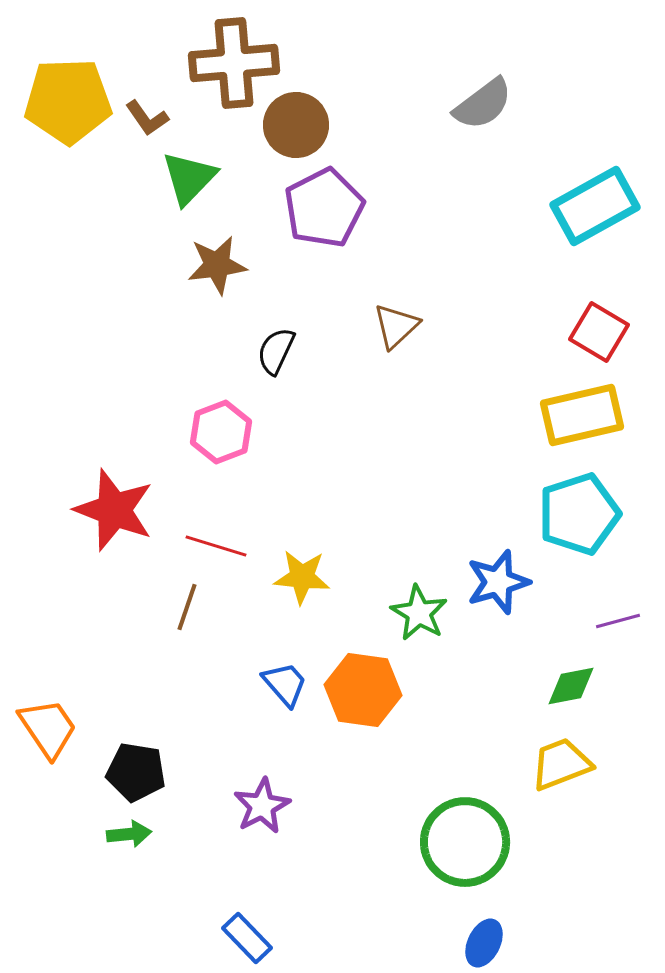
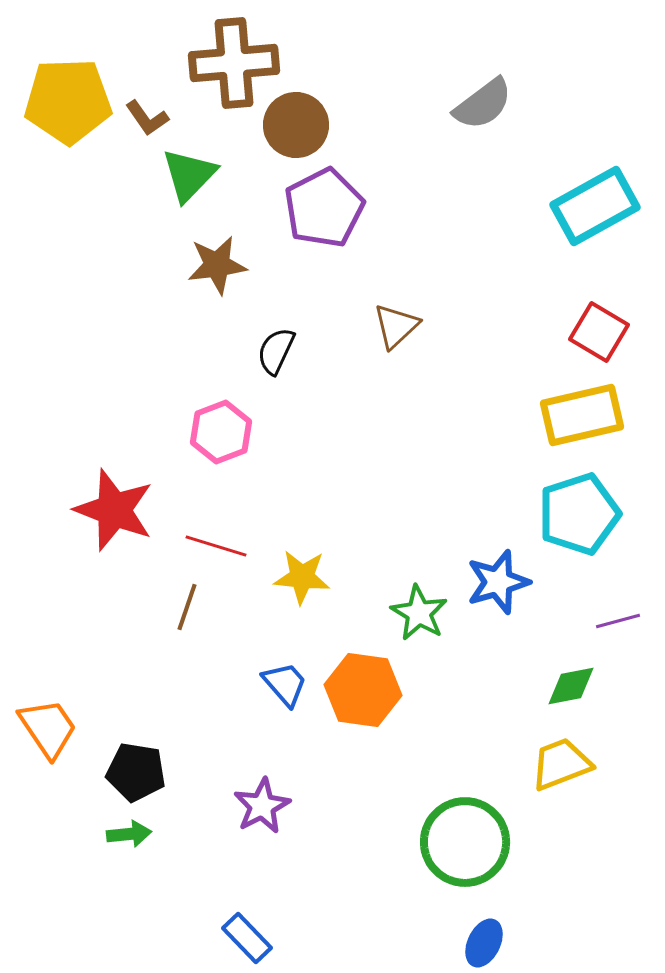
green triangle: moved 3 px up
